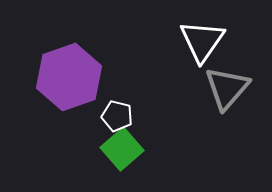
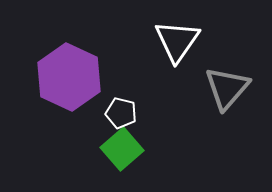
white triangle: moved 25 px left
purple hexagon: rotated 16 degrees counterclockwise
white pentagon: moved 4 px right, 3 px up
